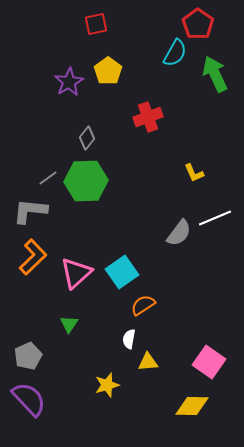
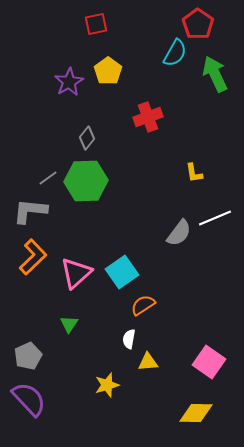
yellow L-shape: rotated 15 degrees clockwise
yellow diamond: moved 4 px right, 7 px down
